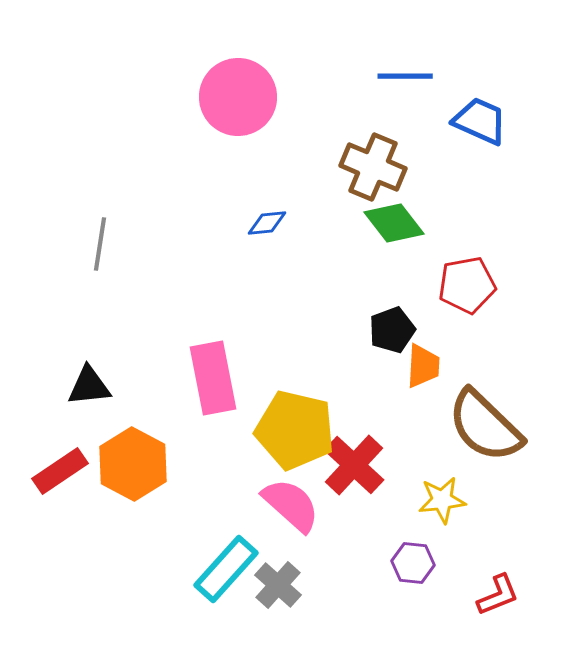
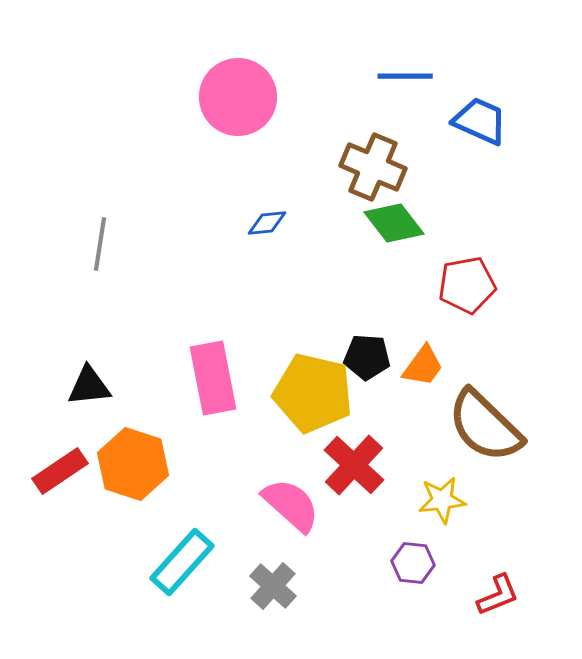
black pentagon: moved 25 px left, 27 px down; rotated 24 degrees clockwise
orange trapezoid: rotated 33 degrees clockwise
yellow pentagon: moved 18 px right, 37 px up
orange hexagon: rotated 10 degrees counterclockwise
cyan rectangle: moved 44 px left, 7 px up
gray cross: moved 5 px left, 1 px down
